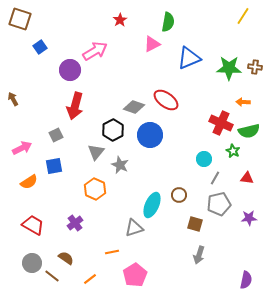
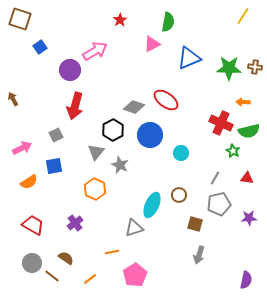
cyan circle at (204, 159): moved 23 px left, 6 px up
